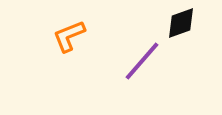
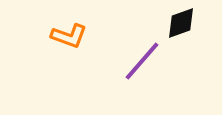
orange L-shape: rotated 138 degrees counterclockwise
